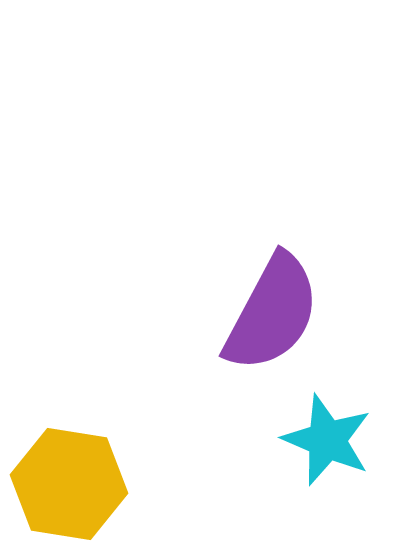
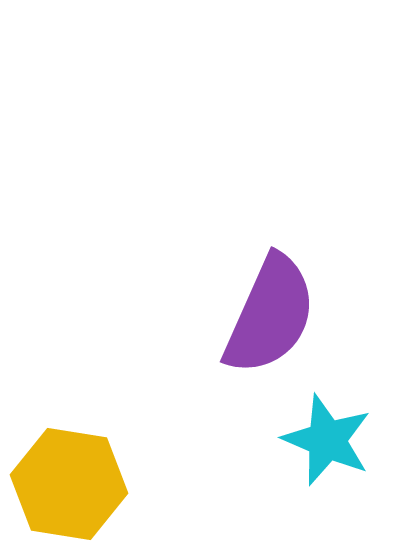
purple semicircle: moved 2 px left, 2 px down; rotated 4 degrees counterclockwise
